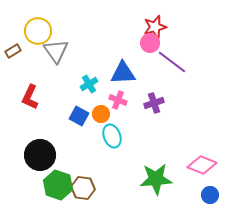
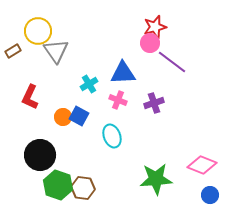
orange circle: moved 38 px left, 3 px down
